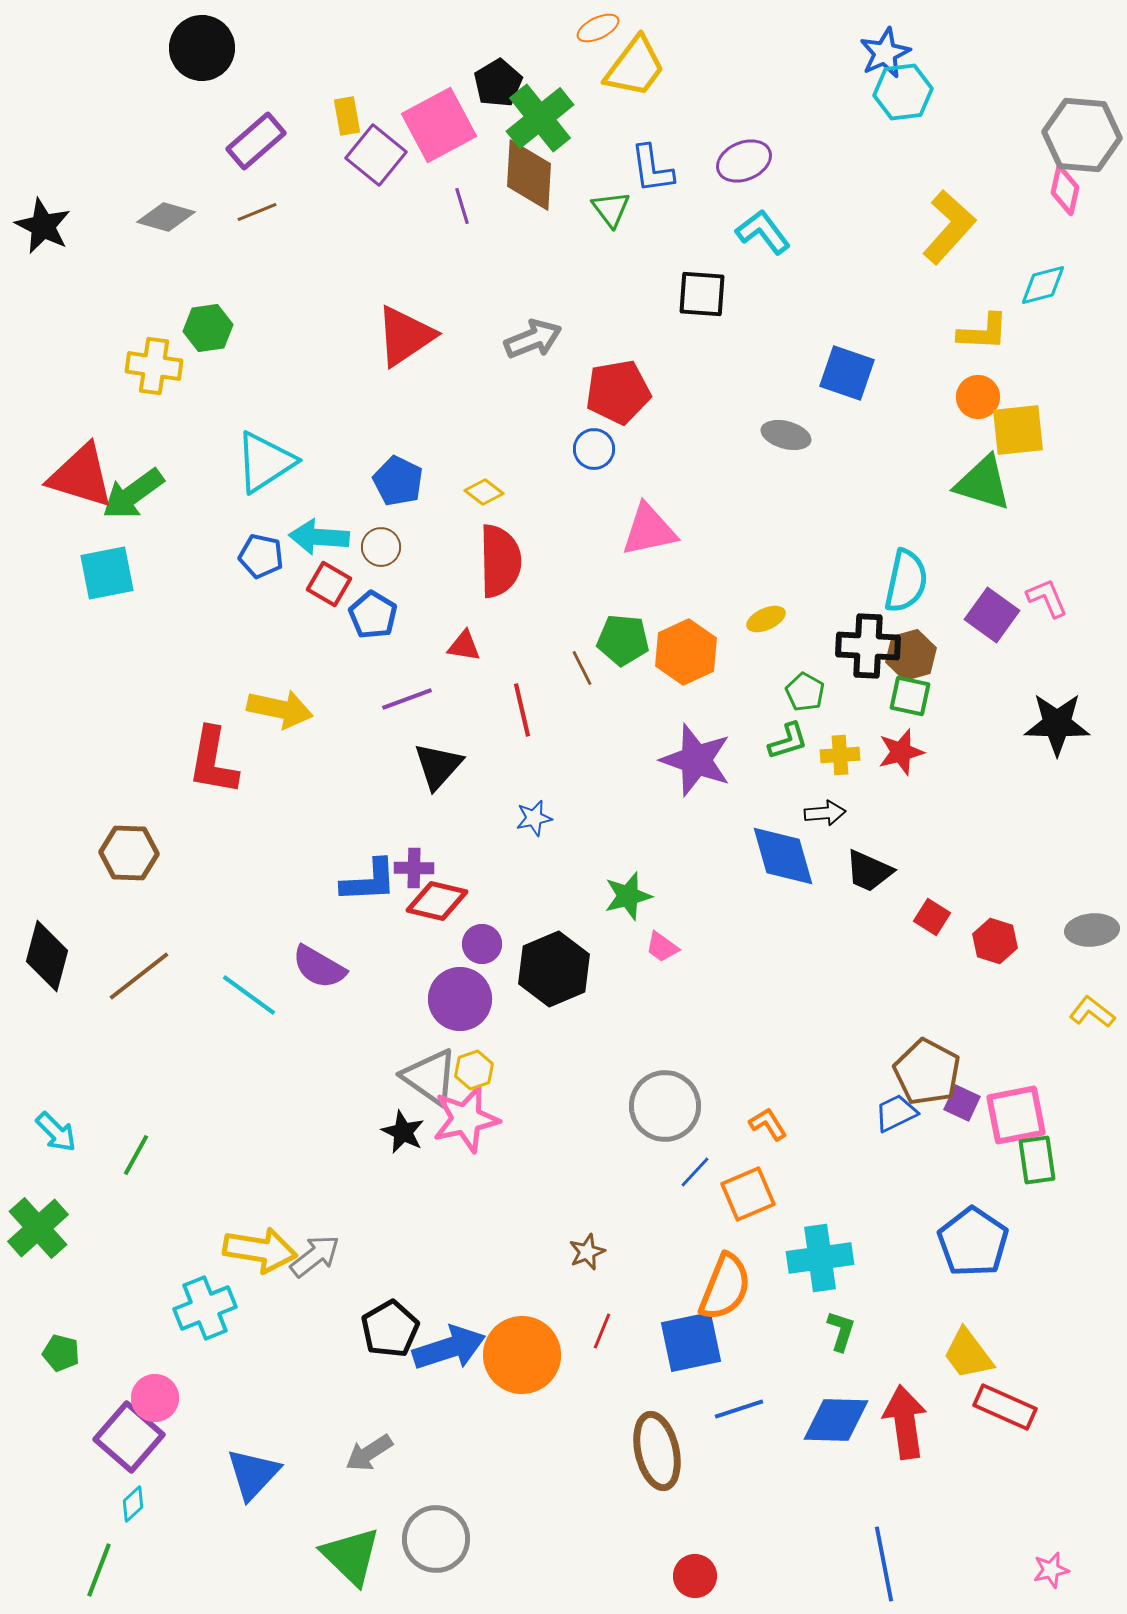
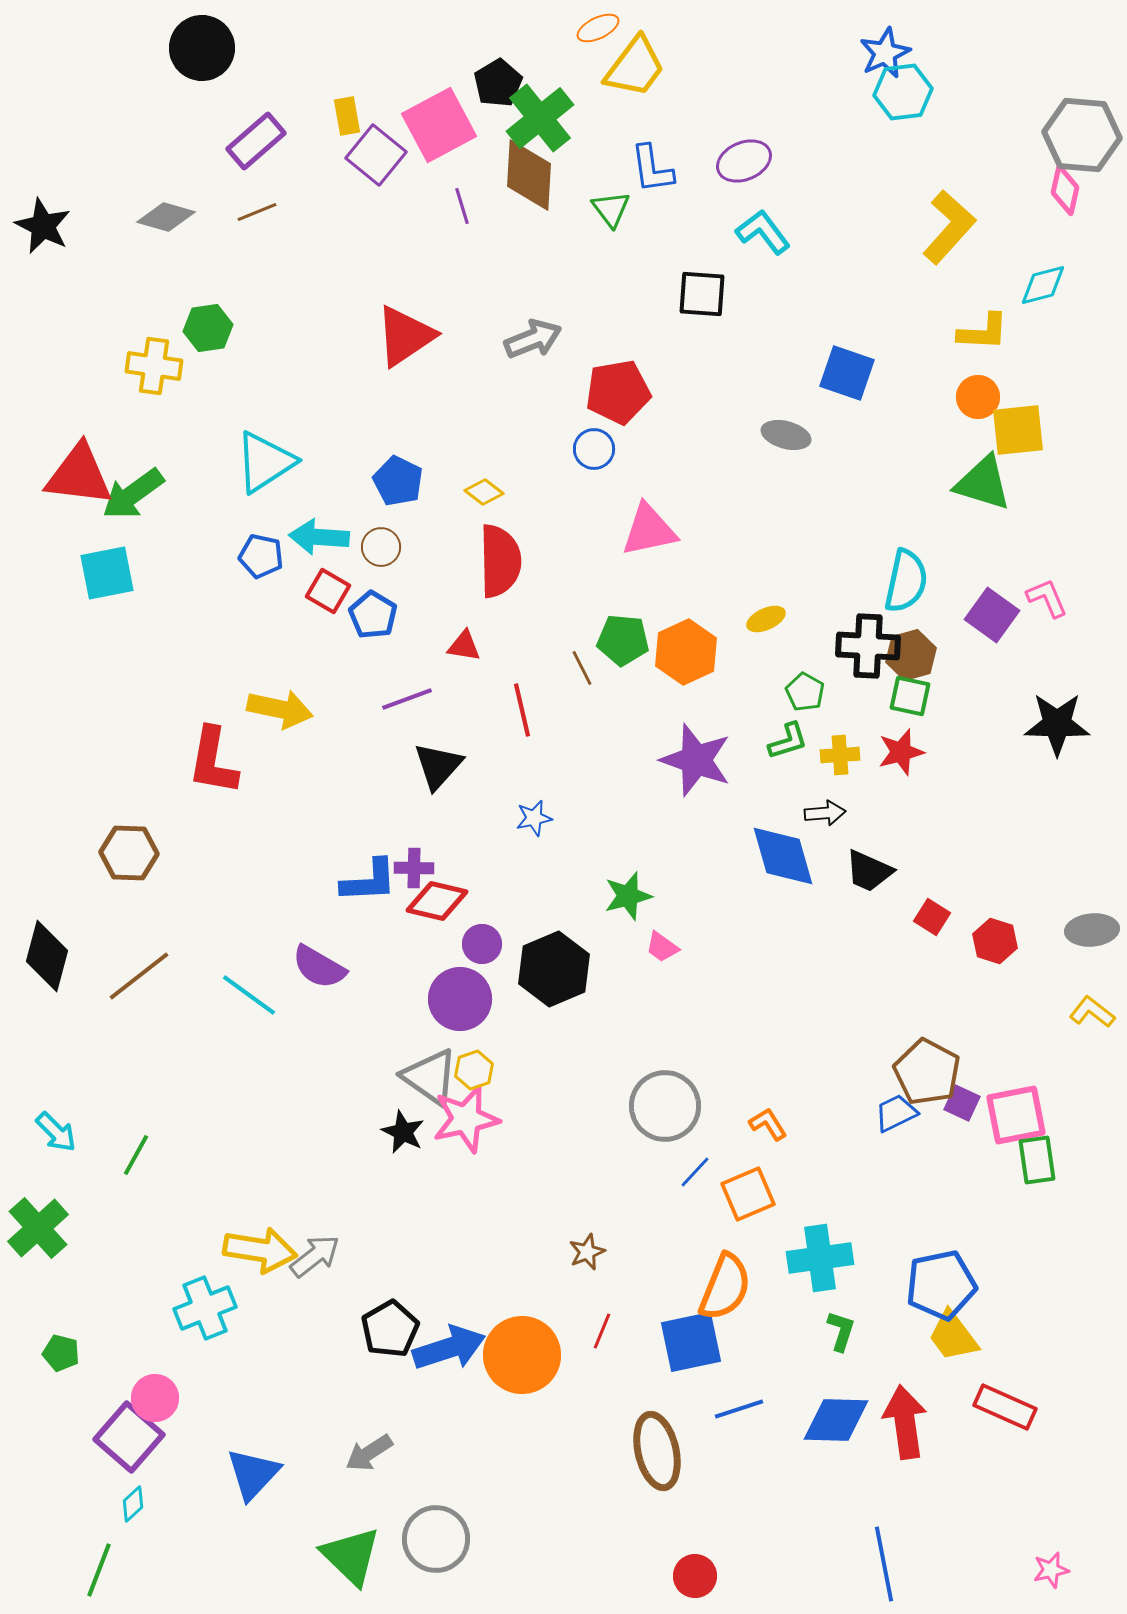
red triangle at (81, 476): moved 2 px left, 1 px up; rotated 10 degrees counterclockwise
red square at (329, 584): moved 1 px left, 7 px down
blue pentagon at (973, 1242): moved 32 px left, 43 px down; rotated 26 degrees clockwise
yellow trapezoid at (968, 1354): moved 15 px left, 18 px up
